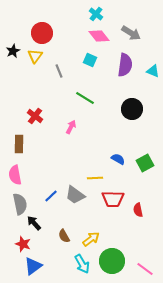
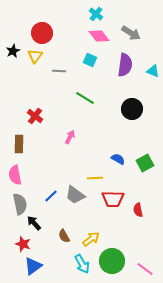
gray line: rotated 64 degrees counterclockwise
pink arrow: moved 1 px left, 10 px down
